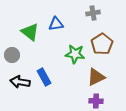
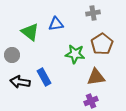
brown triangle: rotated 18 degrees clockwise
purple cross: moved 5 px left; rotated 24 degrees counterclockwise
